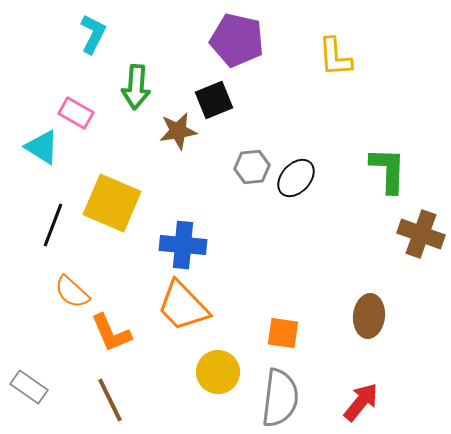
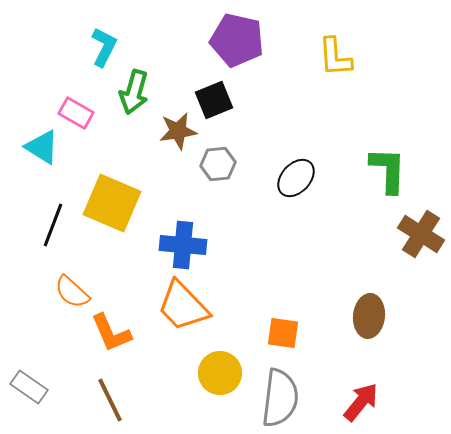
cyan L-shape: moved 11 px right, 13 px down
green arrow: moved 2 px left, 5 px down; rotated 12 degrees clockwise
gray hexagon: moved 34 px left, 3 px up
brown cross: rotated 12 degrees clockwise
yellow circle: moved 2 px right, 1 px down
